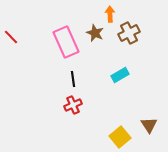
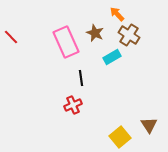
orange arrow: moved 7 px right; rotated 42 degrees counterclockwise
brown cross: moved 2 px down; rotated 30 degrees counterclockwise
cyan rectangle: moved 8 px left, 18 px up
black line: moved 8 px right, 1 px up
